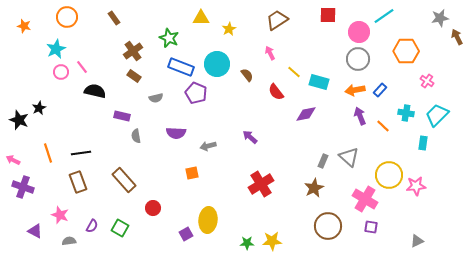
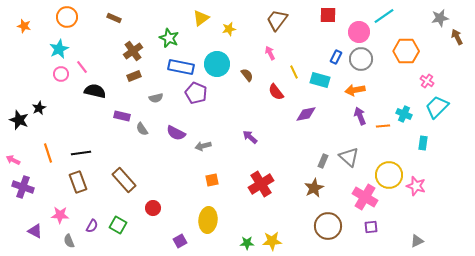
brown rectangle at (114, 18): rotated 32 degrees counterclockwise
yellow triangle at (201, 18): rotated 36 degrees counterclockwise
brown trapezoid at (277, 20): rotated 20 degrees counterclockwise
yellow star at (229, 29): rotated 16 degrees clockwise
cyan star at (56, 49): moved 3 px right
gray circle at (358, 59): moved 3 px right
blue rectangle at (181, 67): rotated 10 degrees counterclockwise
pink circle at (61, 72): moved 2 px down
yellow line at (294, 72): rotated 24 degrees clockwise
brown rectangle at (134, 76): rotated 56 degrees counterclockwise
cyan rectangle at (319, 82): moved 1 px right, 2 px up
blue rectangle at (380, 90): moved 44 px left, 33 px up; rotated 16 degrees counterclockwise
cyan cross at (406, 113): moved 2 px left, 1 px down; rotated 14 degrees clockwise
cyan trapezoid at (437, 115): moved 8 px up
orange line at (383, 126): rotated 48 degrees counterclockwise
purple semicircle at (176, 133): rotated 24 degrees clockwise
gray semicircle at (136, 136): moved 6 px right, 7 px up; rotated 24 degrees counterclockwise
gray arrow at (208, 146): moved 5 px left
orange square at (192, 173): moved 20 px right, 7 px down
pink star at (416, 186): rotated 24 degrees clockwise
pink cross at (365, 199): moved 2 px up
pink star at (60, 215): rotated 18 degrees counterclockwise
purple square at (371, 227): rotated 16 degrees counterclockwise
green square at (120, 228): moved 2 px left, 3 px up
purple square at (186, 234): moved 6 px left, 7 px down
gray semicircle at (69, 241): rotated 104 degrees counterclockwise
